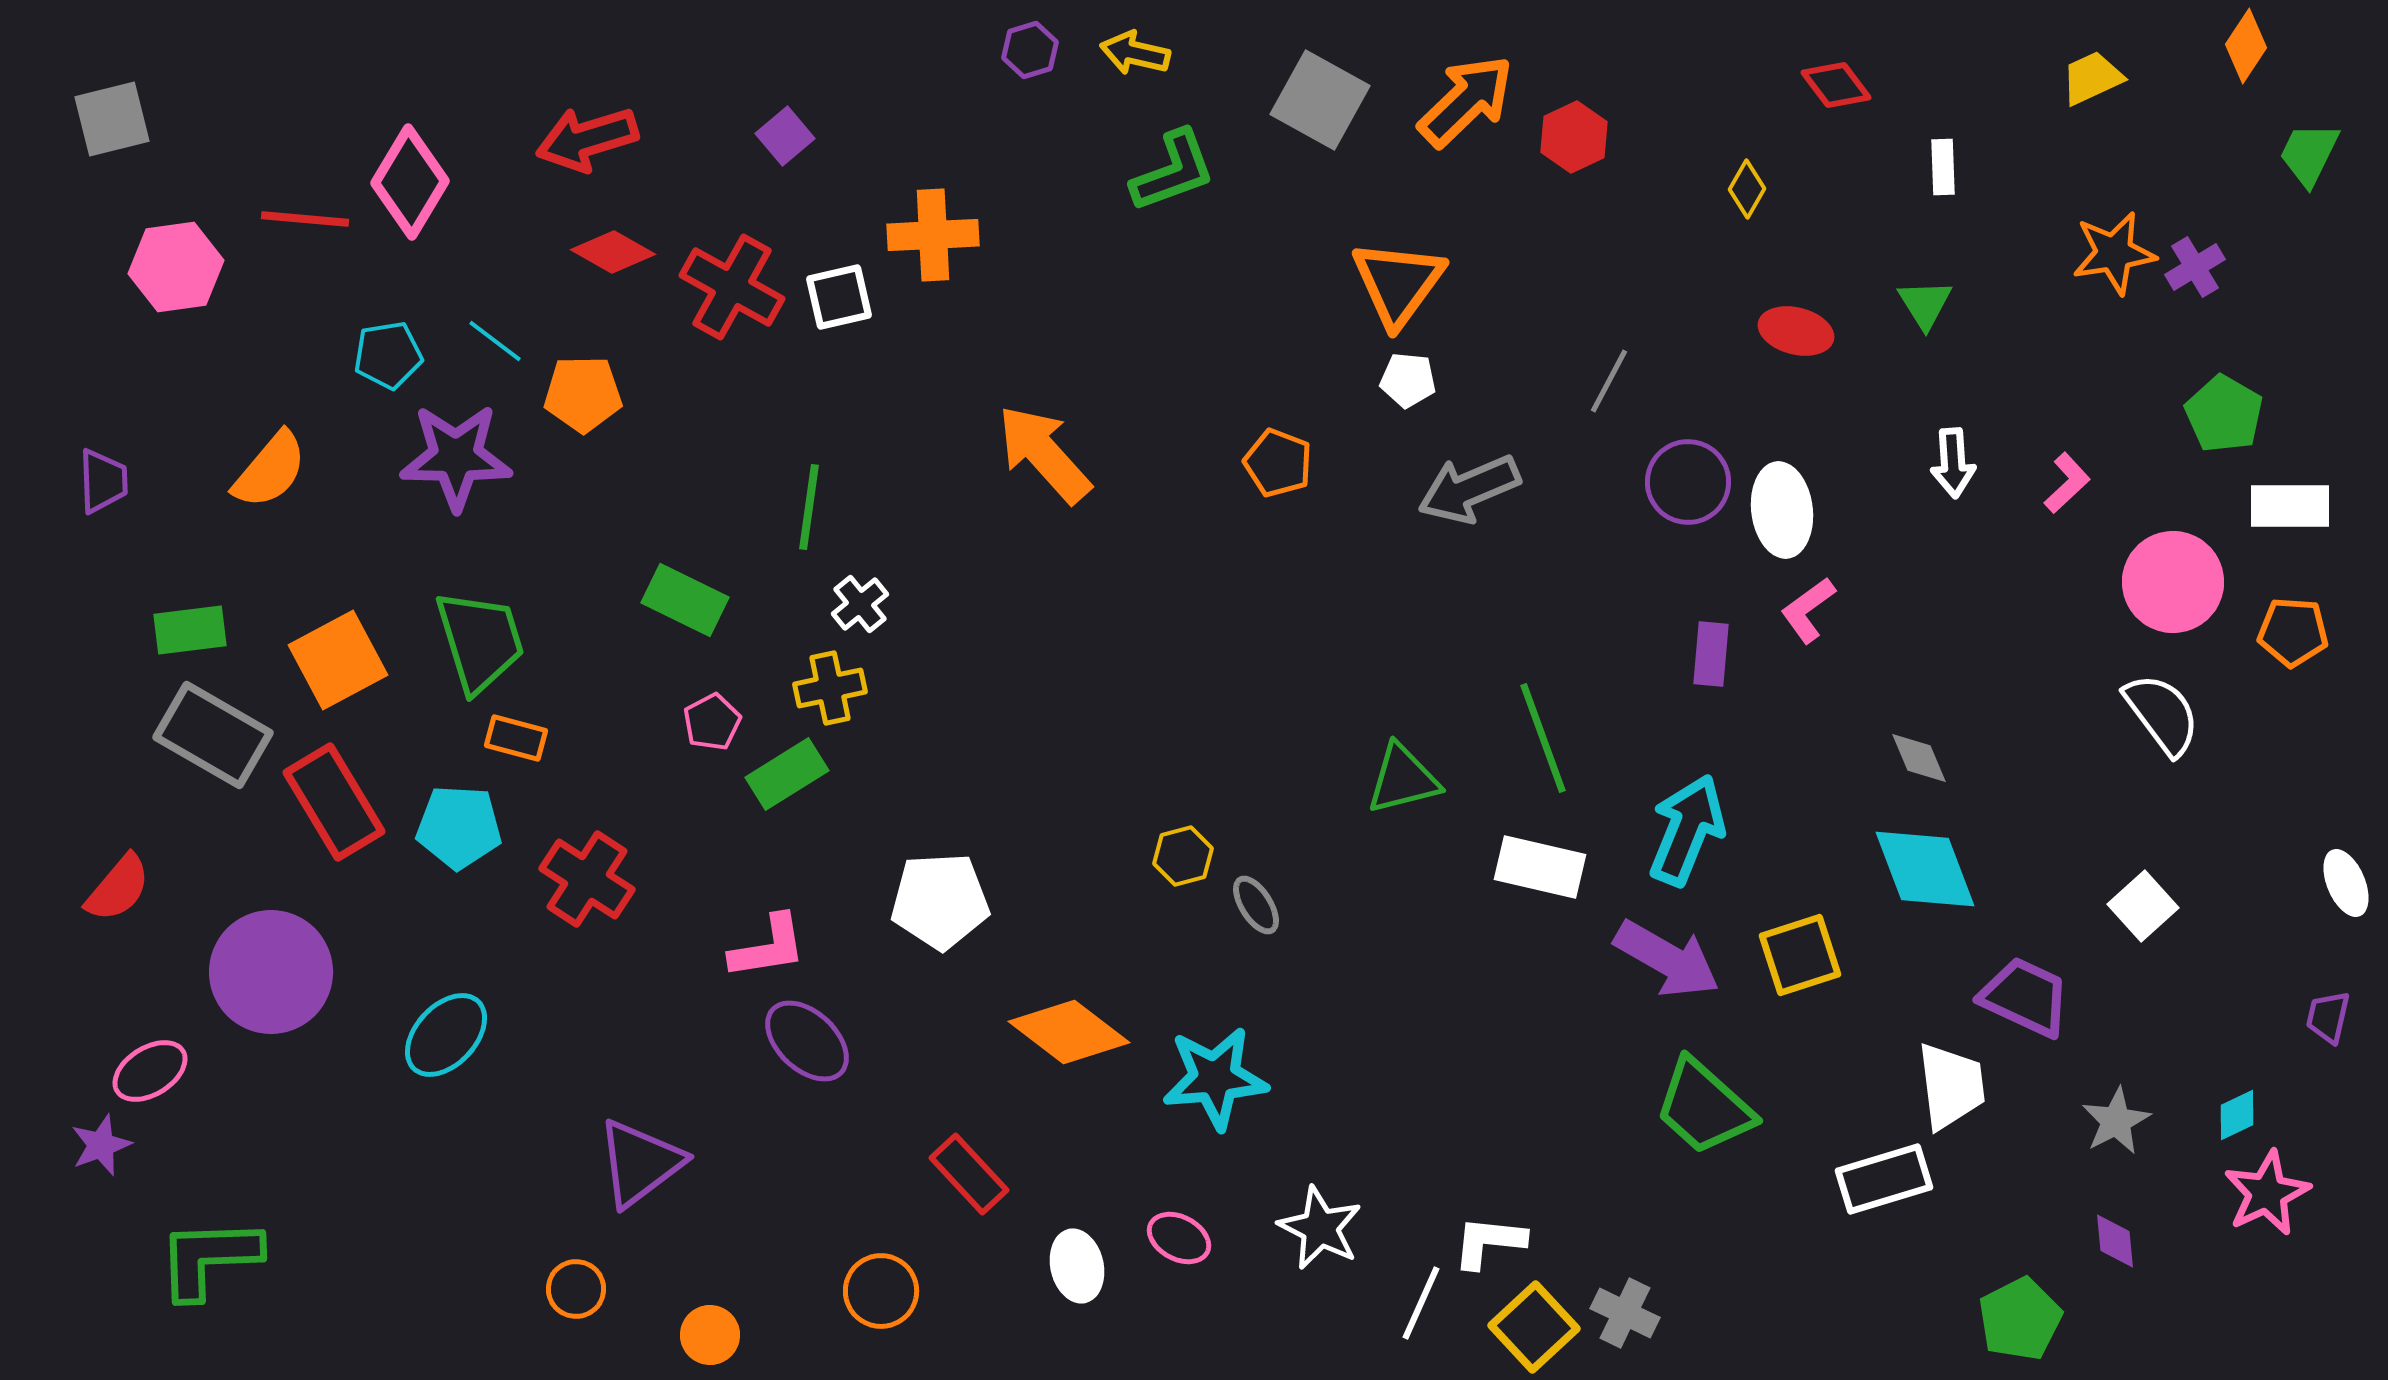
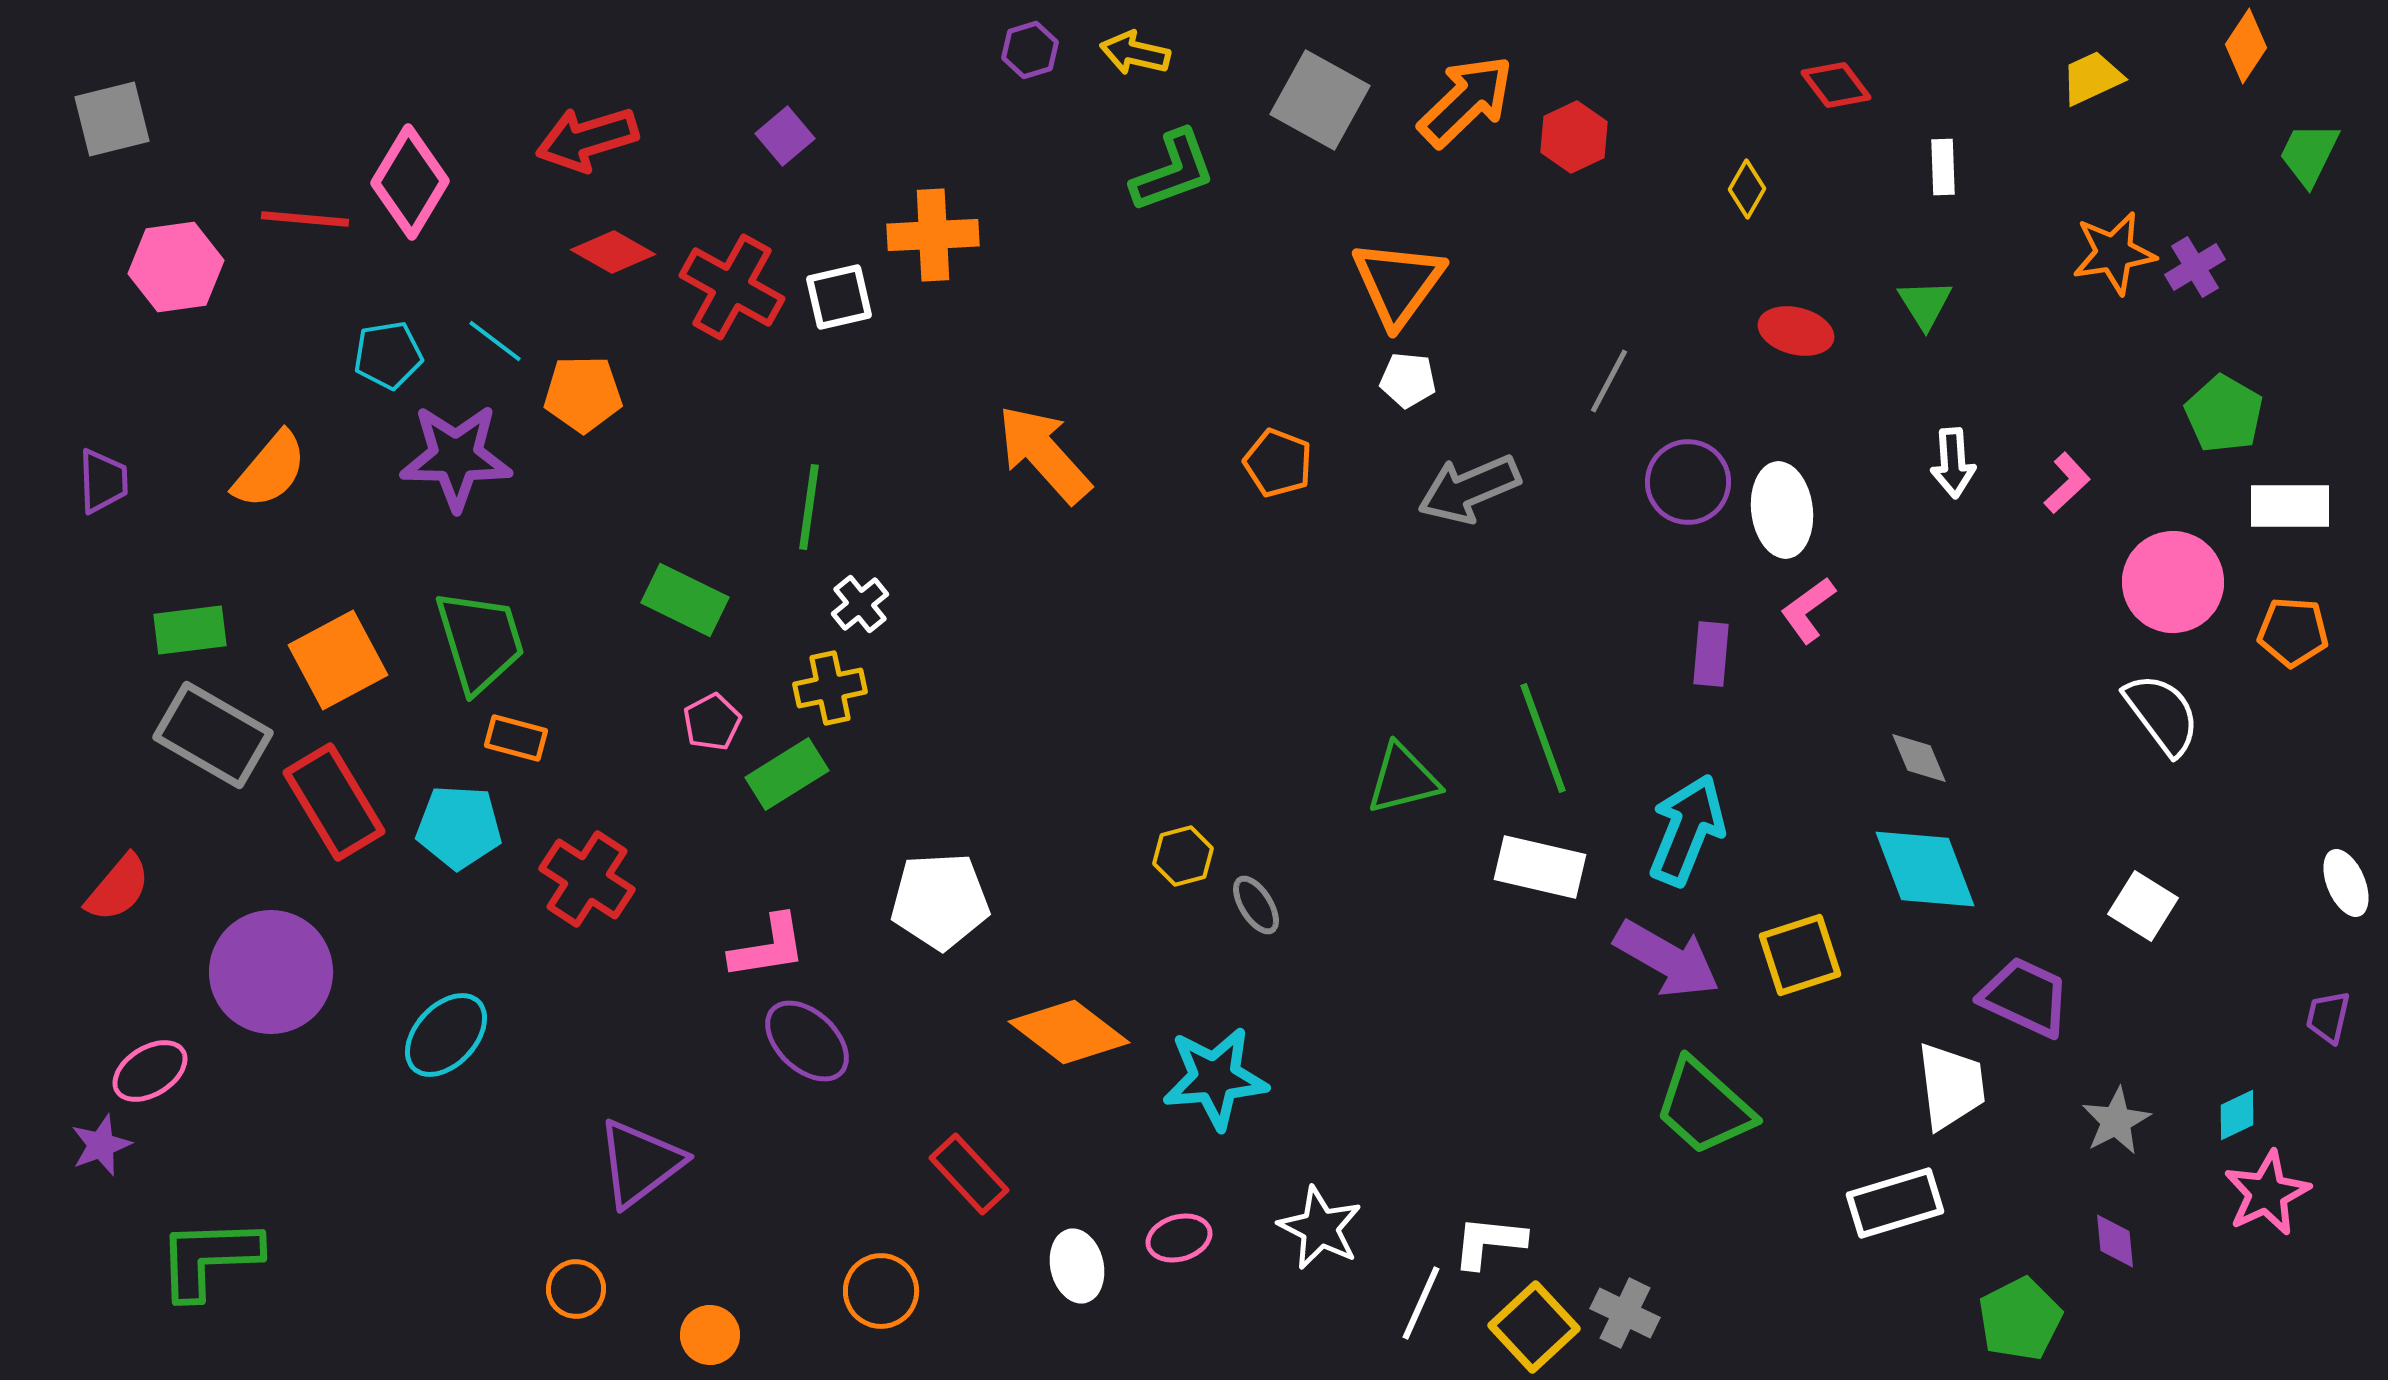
white square at (2143, 906): rotated 16 degrees counterclockwise
white rectangle at (1884, 1179): moved 11 px right, 24 px down
pink ellipse at (1179, 1238): rotated 44 degrees counterclockwise
